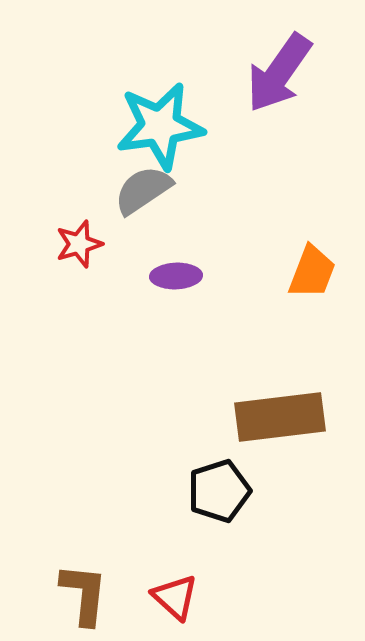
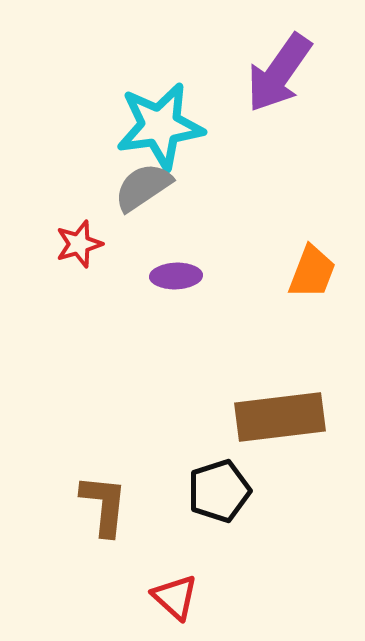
gray semicircle: moved 3 px up
brown L-shape: moved 20 px right, 89 px up
